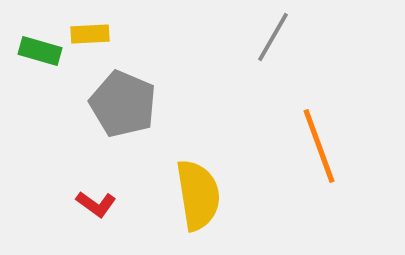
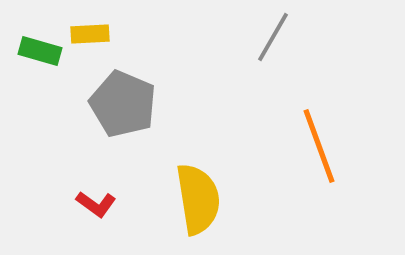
yellow semicircle: moved 4 px down
